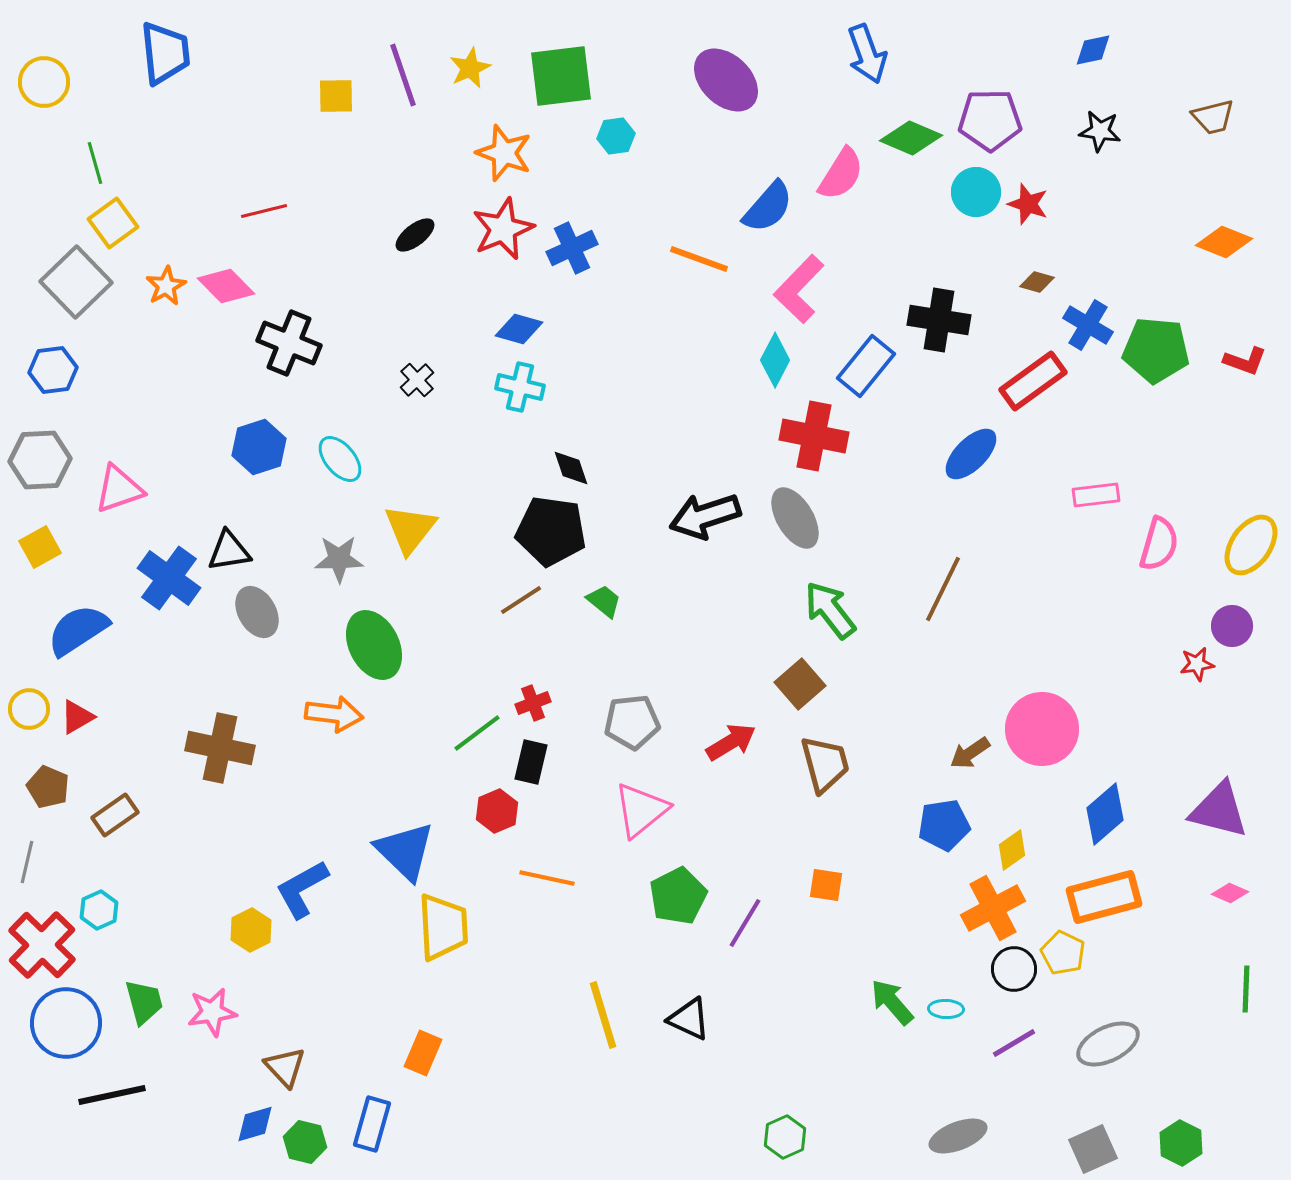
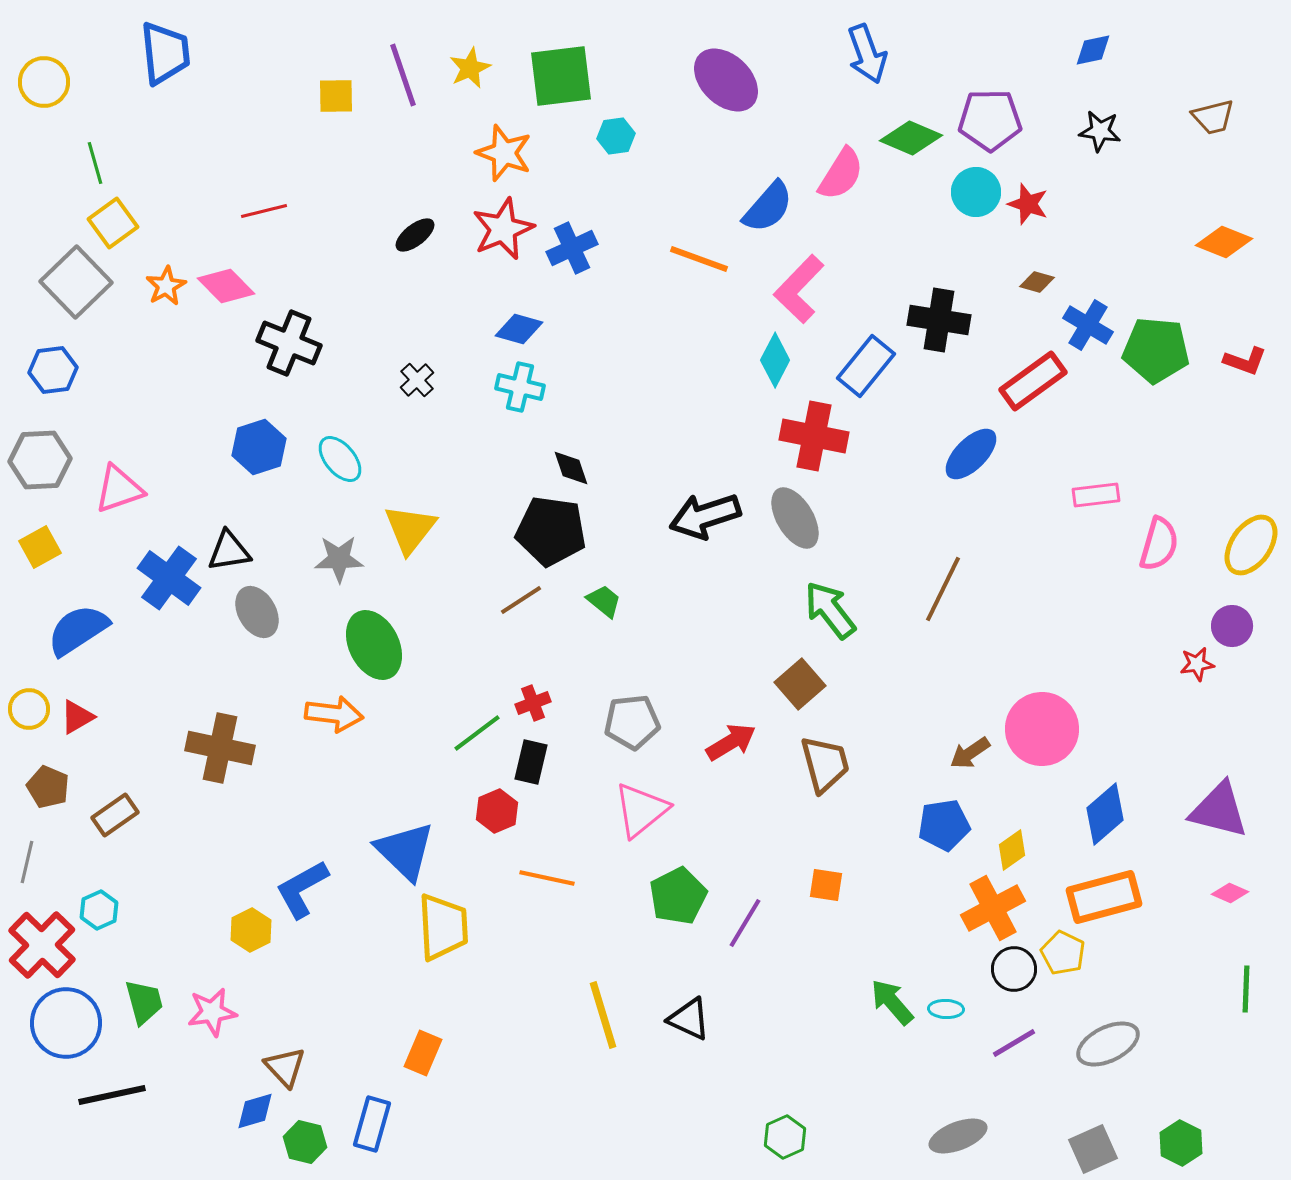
blue diamond at (255, 1124): moved 13 px up
